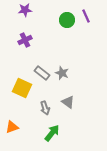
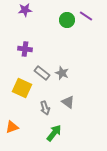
purple line: rotated 32 degrees counterclockwise
purple cross: moved 9 px down; rotated 32 degrees clockwise
green arrow: moved 2 px right
